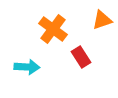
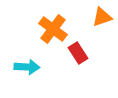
orange triangle: moved 3 px up
red rectangle: moved 3 px left, 4 px up
